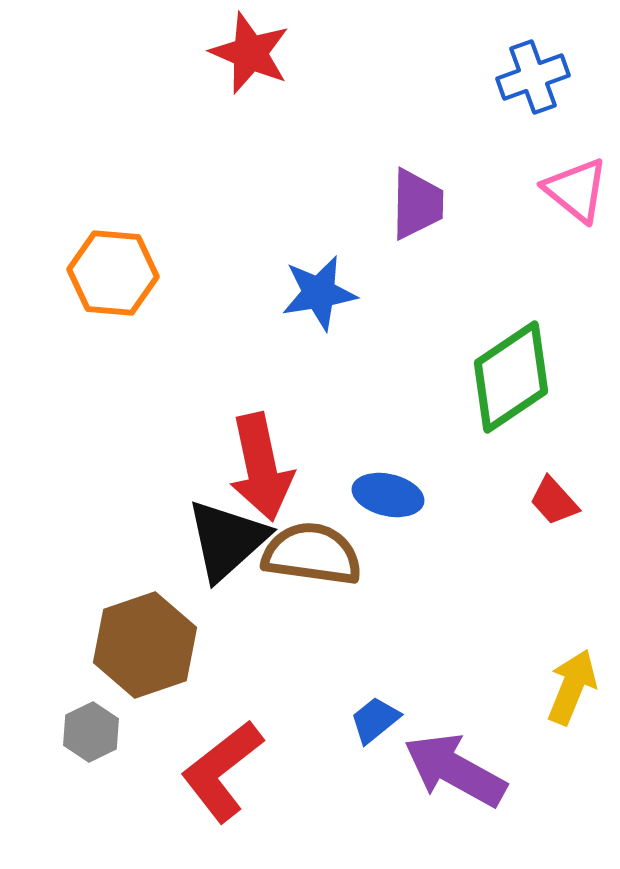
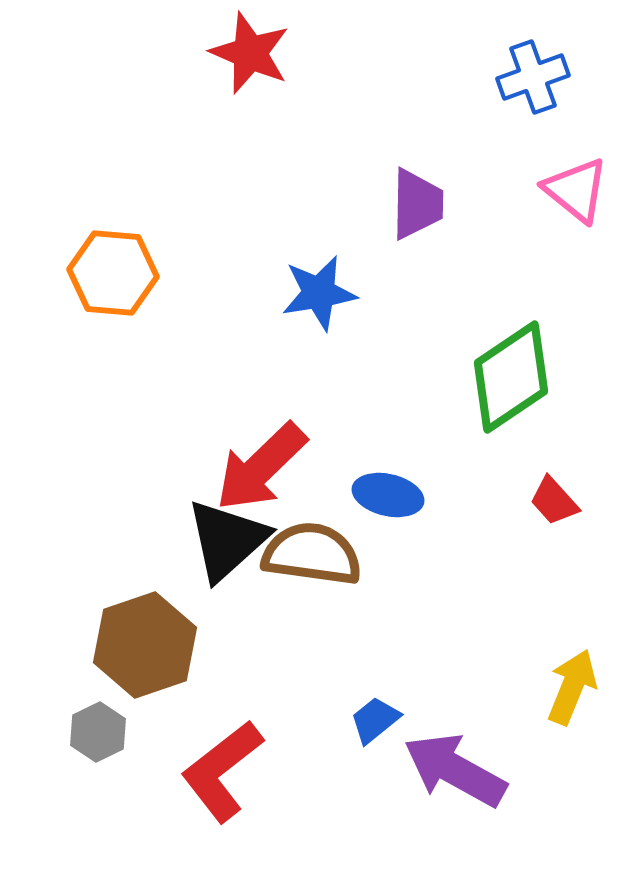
red arrow: rotated 58 degrees clockwise
gray hexagon: moved 7 px right
